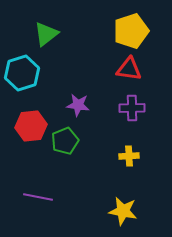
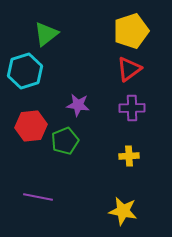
red triangle: rotated 44 degrees counterclockwise
cyan hexagon: moved 3 px right, 2 px up
